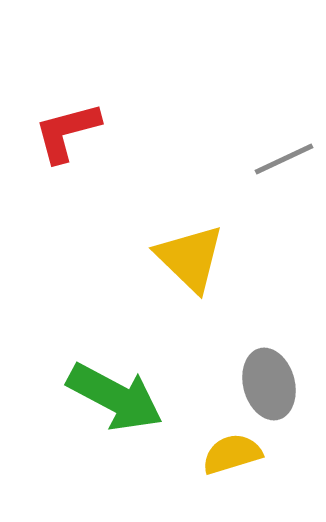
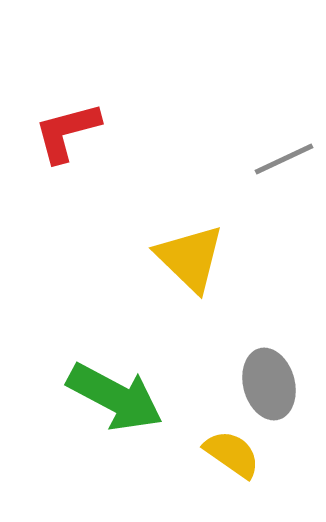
yellow semicircle: rotated 52 degrees clockwise
